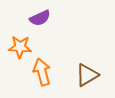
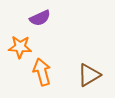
brown triangle: moved 2 px right
